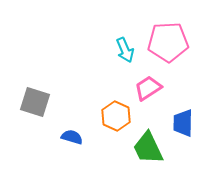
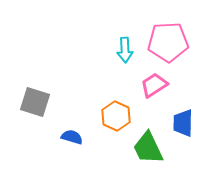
cyan arrow: rotated 20 degrees clockwise
pink trapezoid: moved 6 px right, 3 px up
